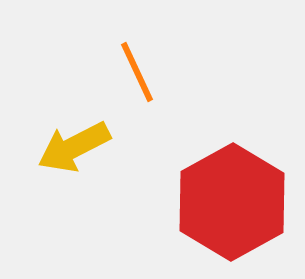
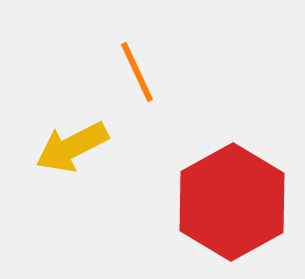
yellow arrow: moved 2 px left
